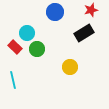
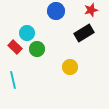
blue circle: moved 1 px right, 1 px up
